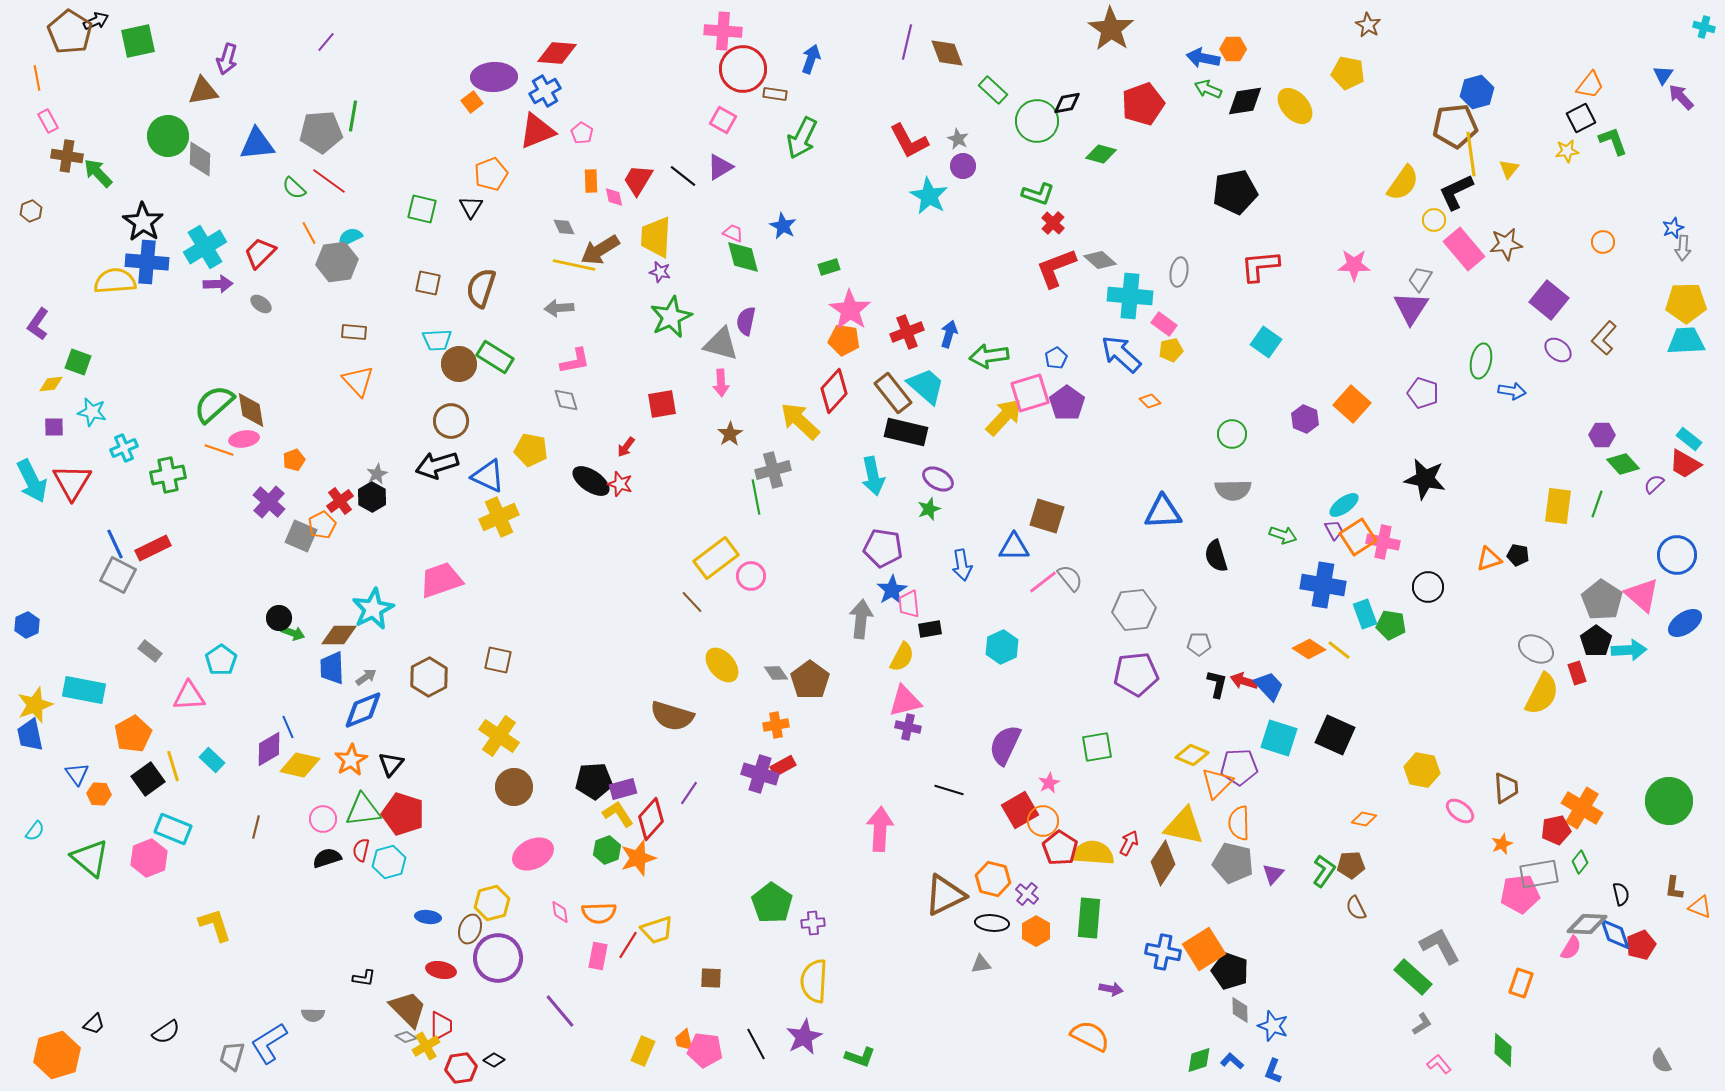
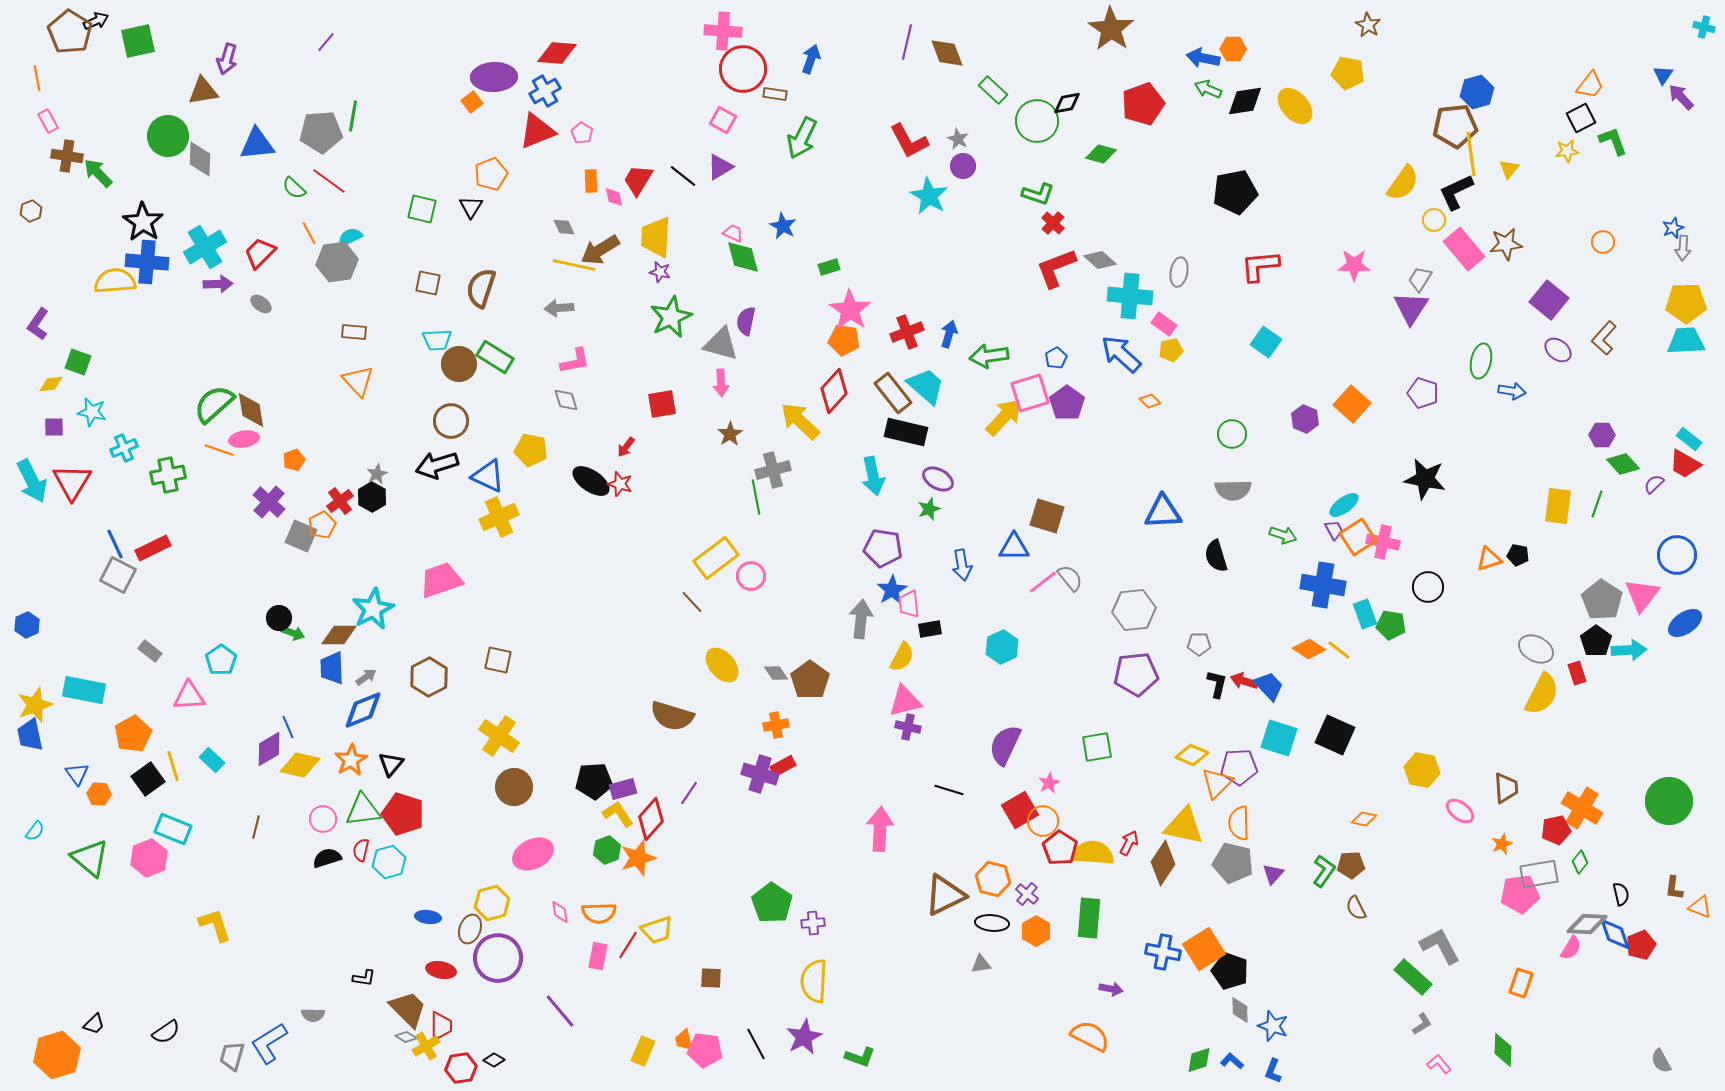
pink triangle at (1642, 595): rotated 27 degrees clockwise
